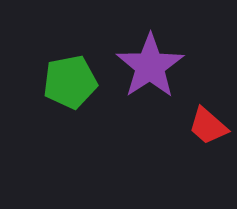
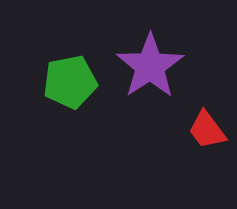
red trapezoid: moved 1 px left, 4 px down; rotated 12 degrees clockwise
